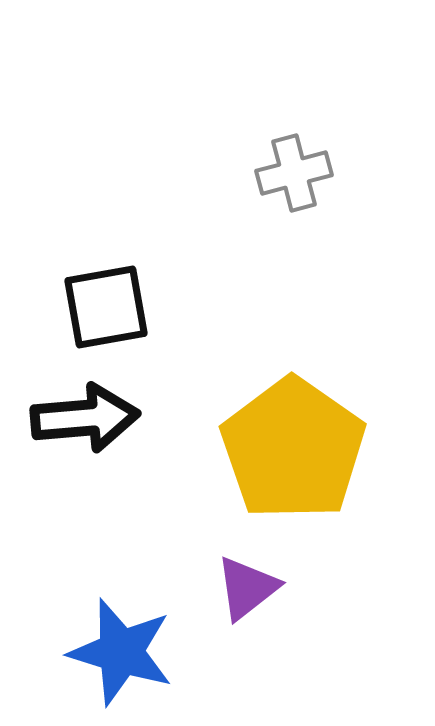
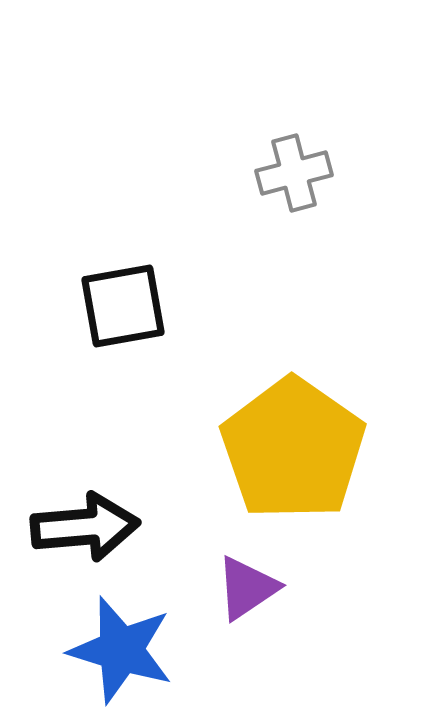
black square: moved 17 px right, 1 px up
black arrow: moved 109 px down
purple triangle: rotated 4 degrees clockwise
blue star: moved 2 px up
